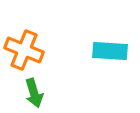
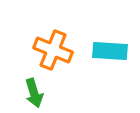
orange cross: moved 29 px right
